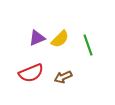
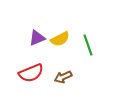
yellow semicircle: rotated 18 degrees clockwise
